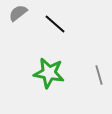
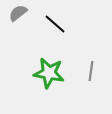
gray line: moved 8 px left, 4 px up; rotated 24 degrees clockwise
